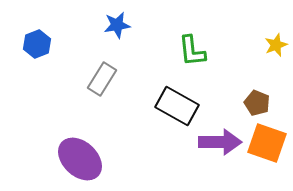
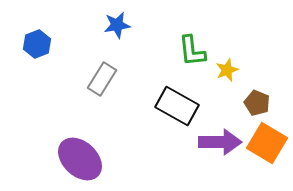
yellow star: moved 49 px left, 25 px down
orange square: rotated 12 degrees clockwise
